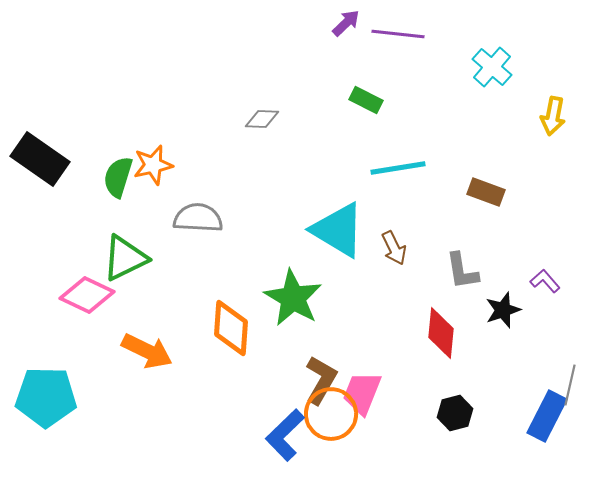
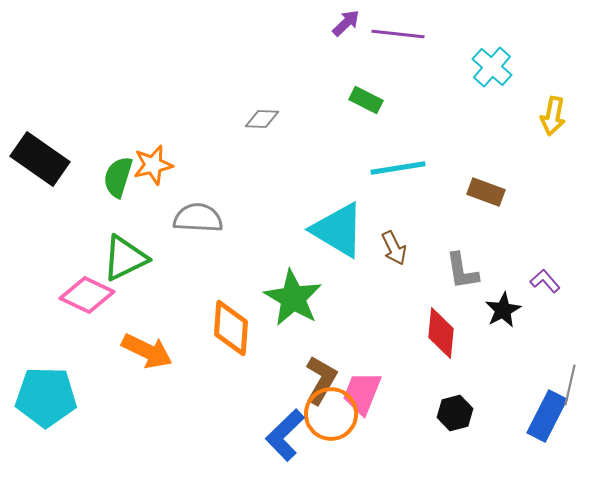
black star: rotated 9 degrees counterclockwise
